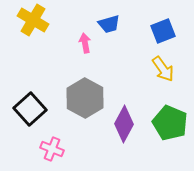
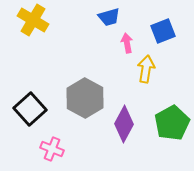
blue trapezoid: moved 7 px up
pink arrow: moved 42 px right
yellow arrow: moved 17 px left; rotated 136 degrees counterclockwise
green pentagon: moved 2 px right; rotated 20 degrees clockwise
